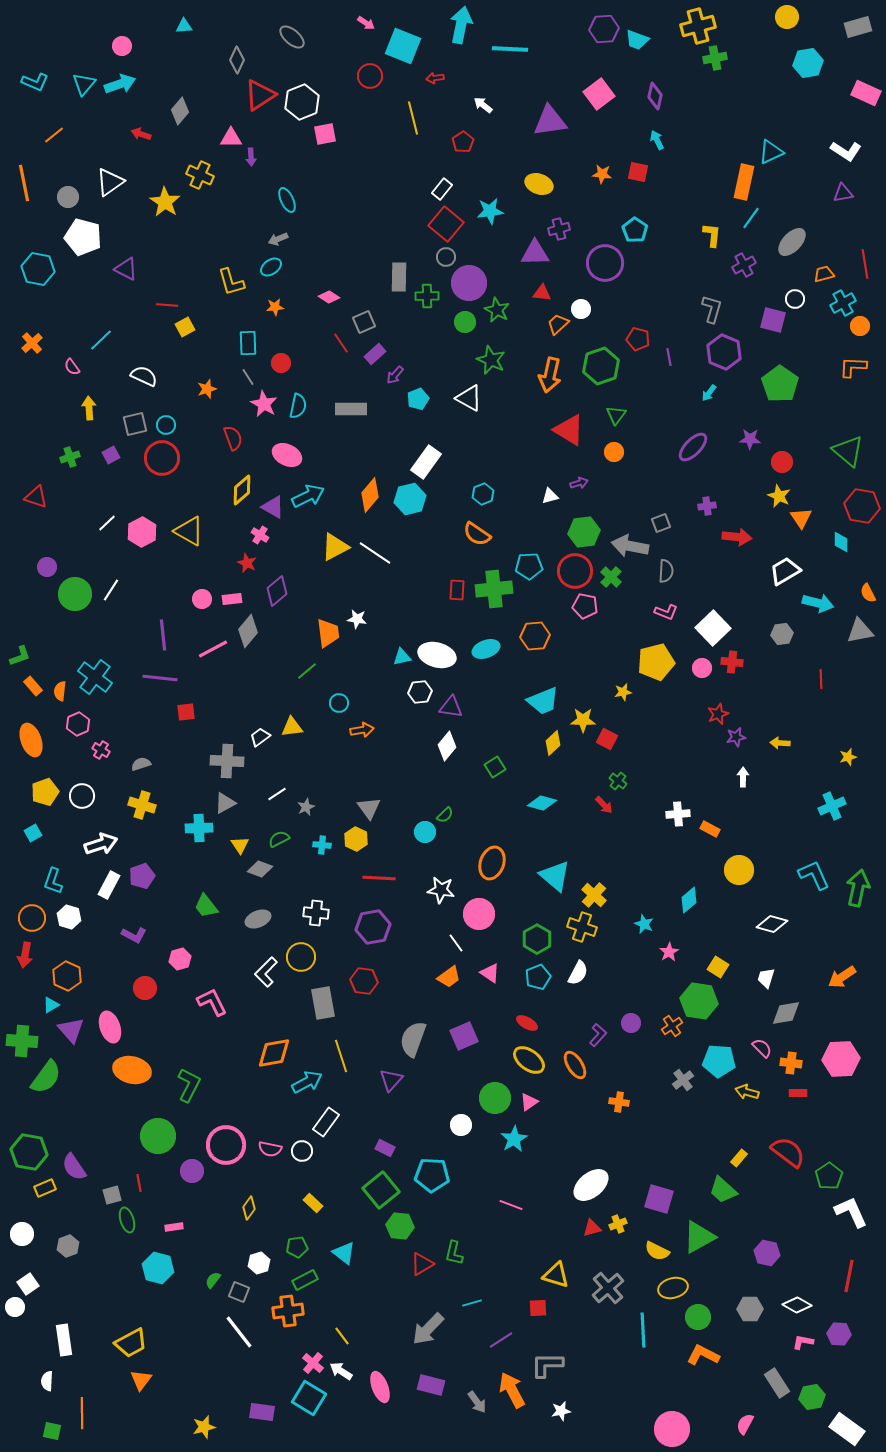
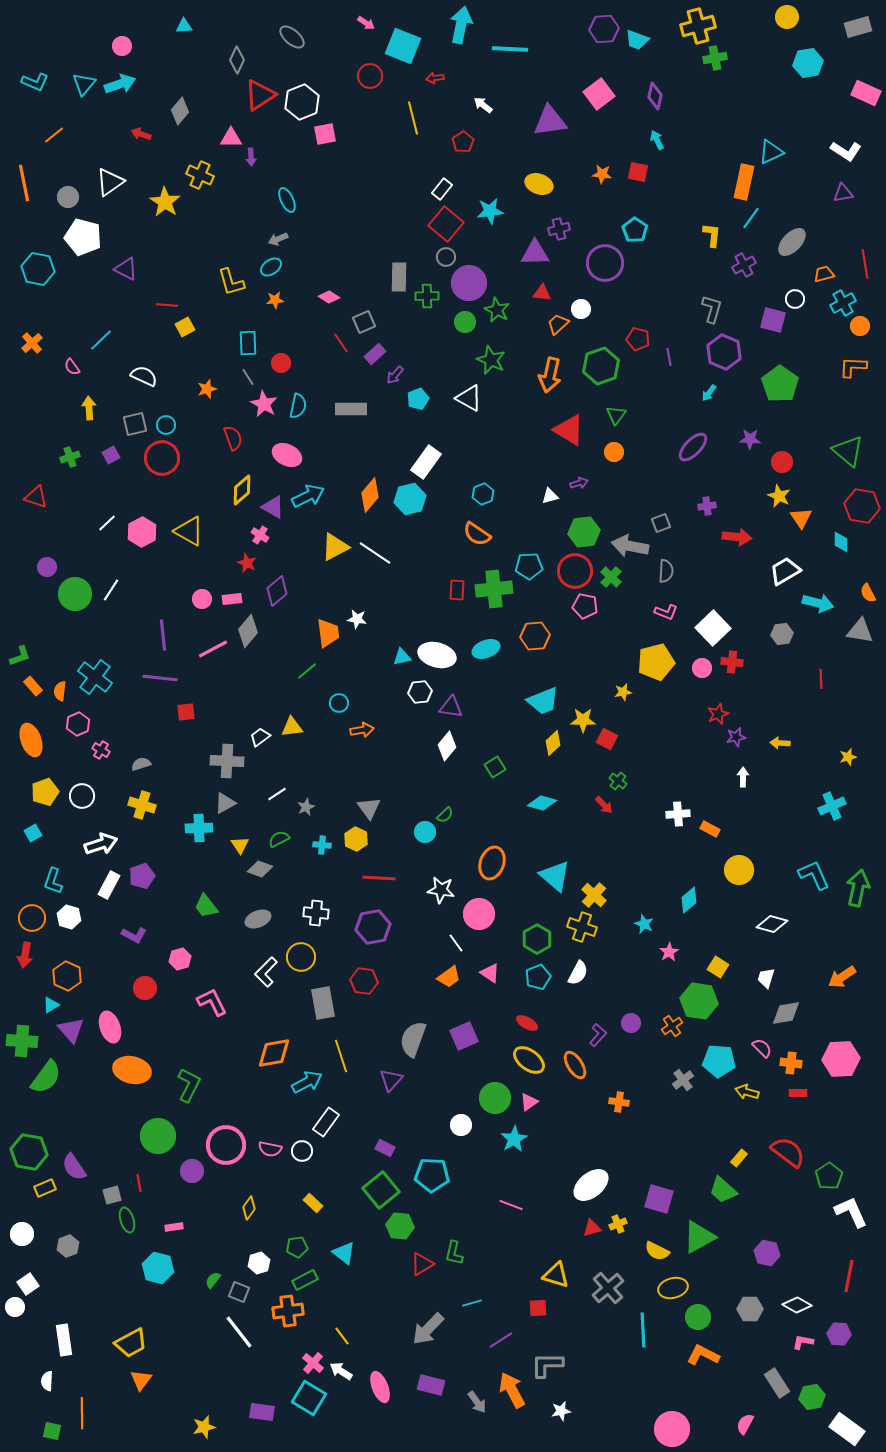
orange star at (275, 307): moved 7 px up
gray triangle at (860, 631): rotated 20 degrees clockwise
